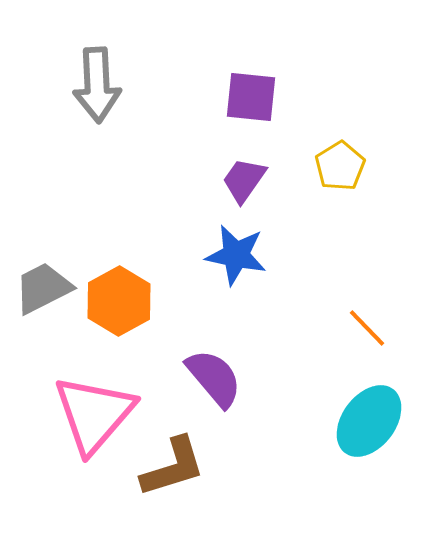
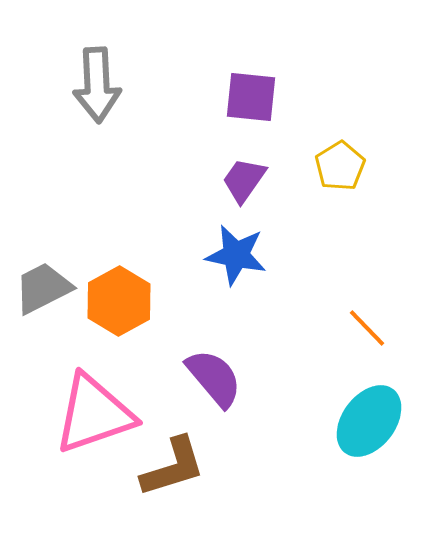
pink triangle: rotated 30 degrees clockwise
